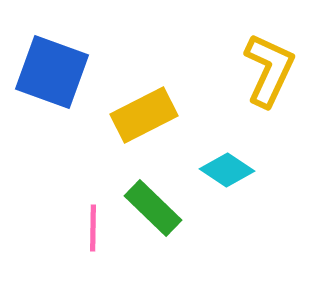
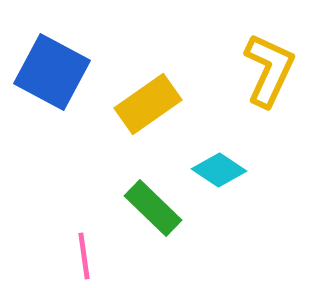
blue square: rotated 8 degrees clockwise
yellow rectangle: moved 4 px right, 11 px up; rotated 8 degrees counterclockwise
cyan diamond: moved 8 px left
pink line: moved 9 px left, 28 px down; rotated 9 degrees counterclockwise
